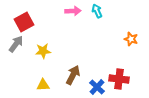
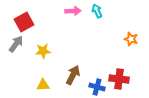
blue cross: rotated 28 degrees counterclockwise
